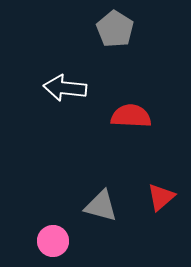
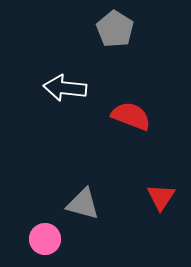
red semicircle: rotated 18 degrees clockwise
red triangle: rotated 16 degrees counterclockwise
gray triangle: moved 18 px left, 2 px up
pink circle: moved 8 px left, 2 px up
